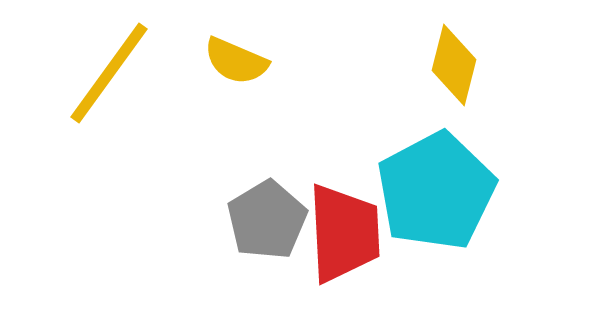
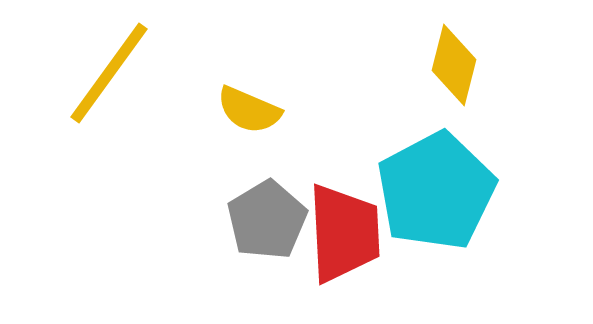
yellow semicircle: moved 13 px right, 49 px down
